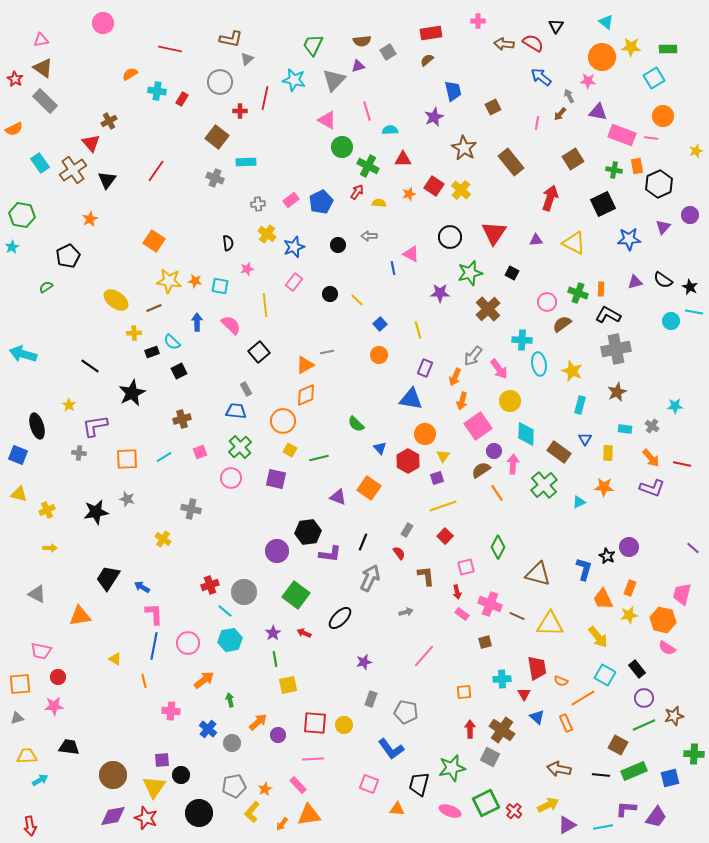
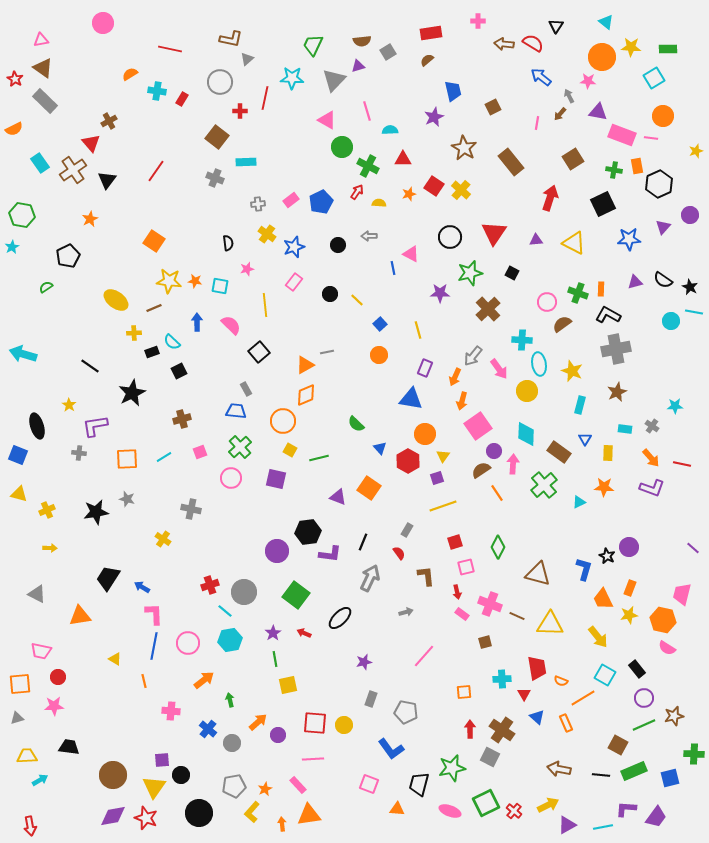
cyan star at (294, 80): moved 2 px left, 2 px up; rotated 10 degrees counterclockwise
yellow circle at (510, 401): moved 17 px right, 10 px up
red square at (445, 536): moved 10 px right, 6 px down; rotated 28 degrees clockwise
orange arrow at (282, 824): rotated 136 degrees clockwise
